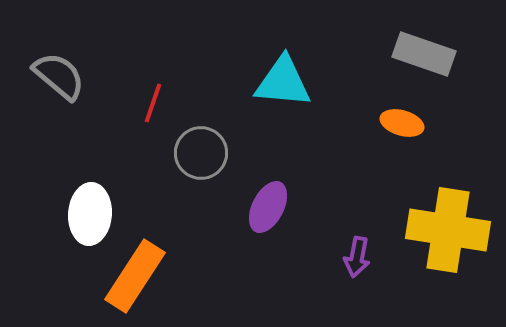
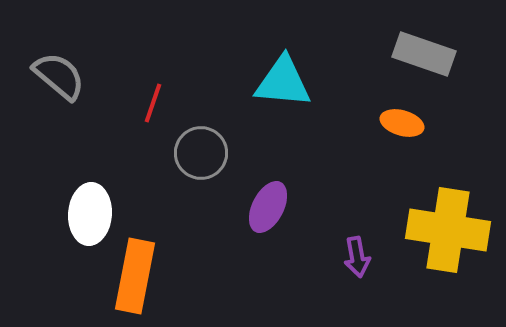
purple arrow: rotated 21 degrees counterclockwise
orange rectangle: rotated 22 degrees counterclockwise
